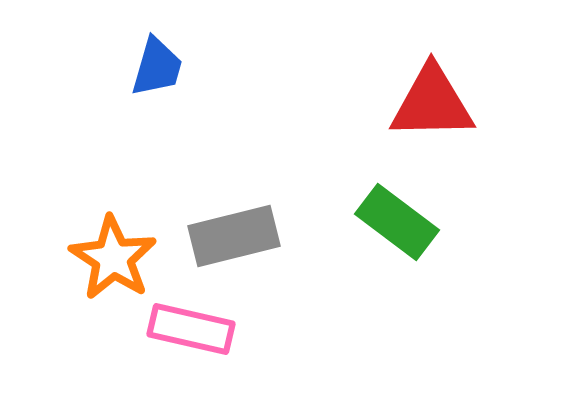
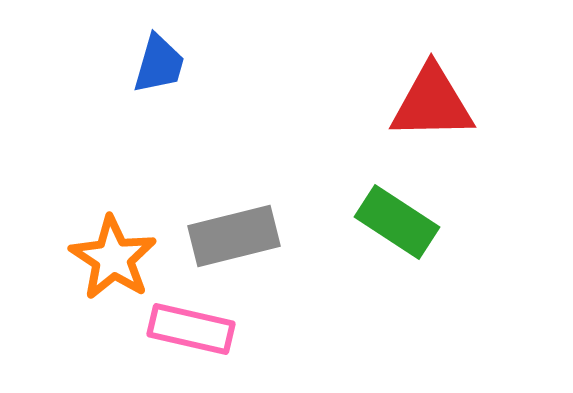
blue trapezoid: moved 2 px right, 3 px up
green rectangle: rotated 4 degrees counterclockwise
